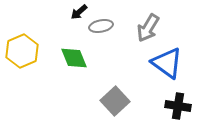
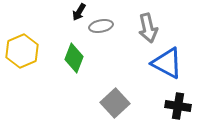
black arrow: rotated 18 degrees counterclockwise
gray arrow: rotated 44 degrees counterclockwise
green diamond: rotated 44 degrees clockwise
blue triangle: rotated 8 degrees counterclockwise
gray square: moved 2 px down
